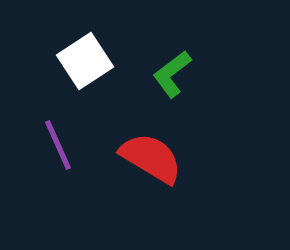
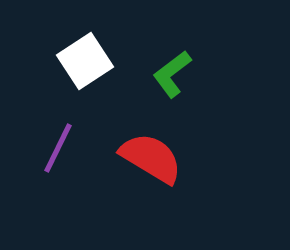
purple line: moved 3 px down; rotated 50 degrees clockwise
